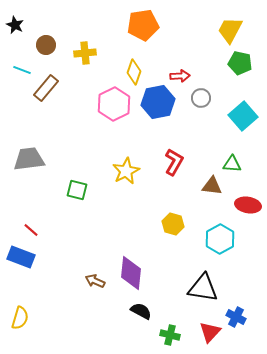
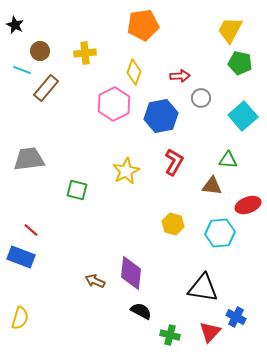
brown circle: moved 6 px left, 6 px down
blue hexagon: moved 3 px right, 14 px down
green triangle: moved 4 px left, 4 px up
red ellipse: rotated 30 degrees counterclockwise
cyan hexagon: moved 6 px up; rotated 24 degrees clockwise
